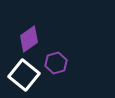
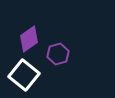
purple hexagon: moved 2 px right, 9 px up
